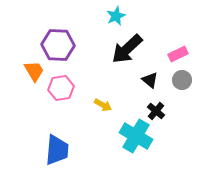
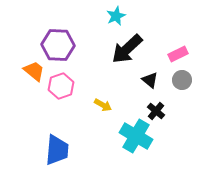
orange trapezoid: rotated 20 degrees counterclockwise
pink hexagon: moved 2 px up; rotated 10 degrees counterclockwise
